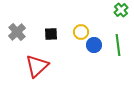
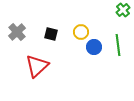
green cross: moved 2 px right
black square: rotated 16 degrees clockwise
blue circle: moved 2 px down
